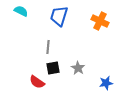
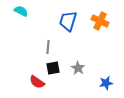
blue trapezoid: moved 9 px right, 5 px down
